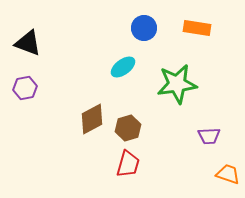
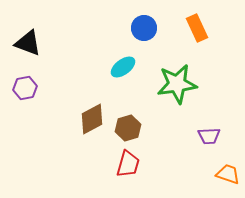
orange rectangle: rotated 56 degrees clockwise
